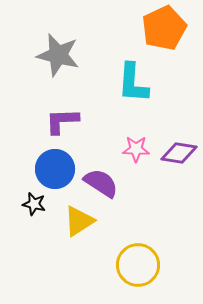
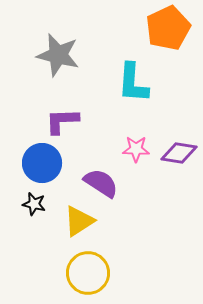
orange pentagon: moved 4 px right
blue circle: moved 13 px left, 6 px up
yellow circle: moved 50 px left, 8 px down
